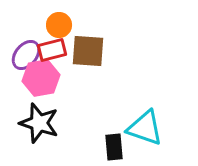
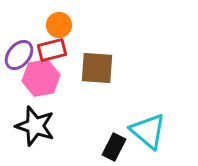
brown square: moved 9 px right, 17 px down
purple ellipse: moved 7 px left
black star: moved 4 px left, 3 px down
cyan triangle: moved 3 px right, 3 px down; rotated 21 degrees clockwise
black rectangle: rotated 32 degrees clockwise
